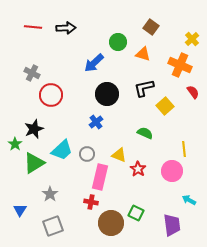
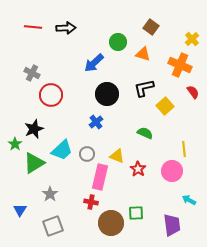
yellow triangle: moved 2 px left, 1 px down
green square: rotated 28 degrees counterclockwise
